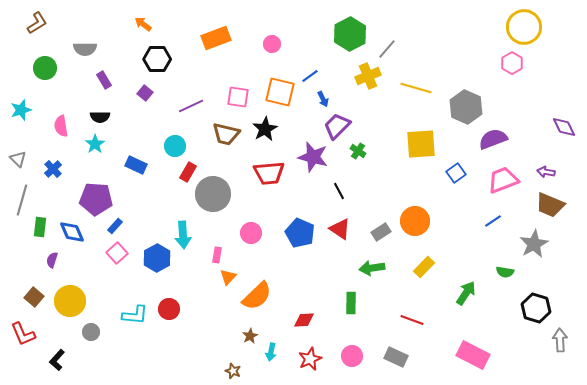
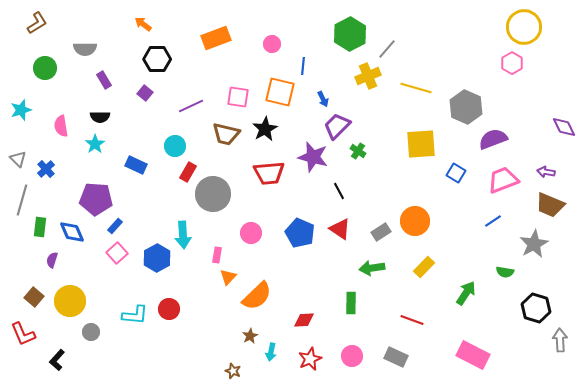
blue line at (310, 76): moved 7 px left, 10 px up; rotated 48 degrees counterclockwise
blue cross at (53, 169): moved 7 px left
blue square at (456, 173): rotated 24 degrees counterclockwise
